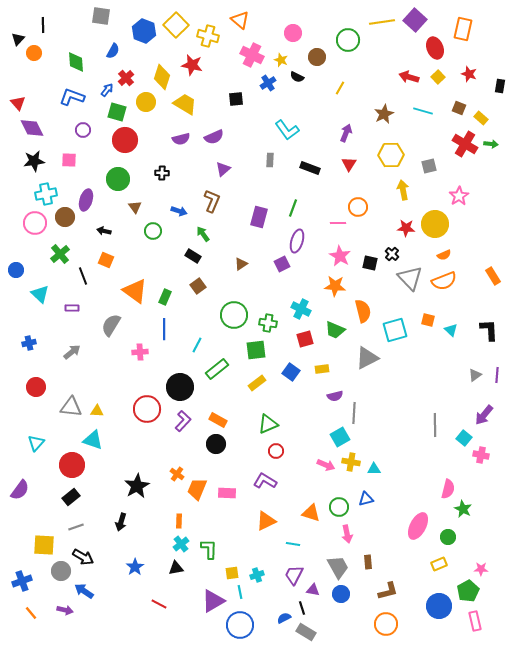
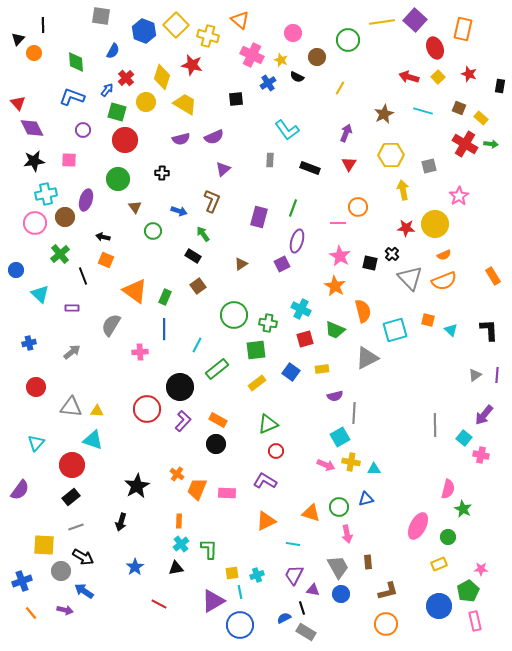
black arrow at (104, 231): moved 1 px left, 6 px down
orange star at (335, 286): rotated 25 degrees clockwise
